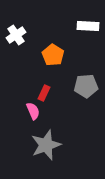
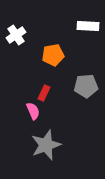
orange pentagon: rotated 30 degrees clockwise
